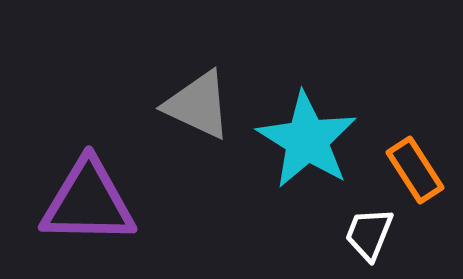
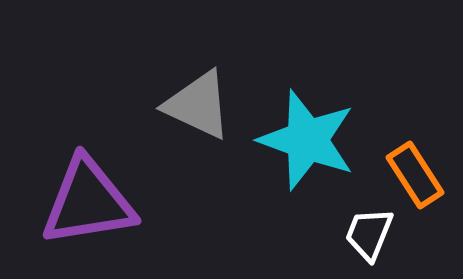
cyan star: rotated 12 degrees counterclockwise
orange rectangle: moved 5 px down
purple triangle: rotated 10 degrees counterclockwise
